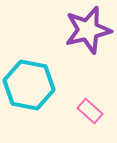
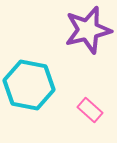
pink rectangle: moved 1 px up
